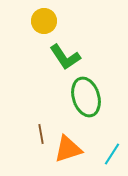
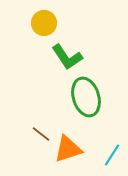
yellow circle: moved 2 px down
green L-shape: moved 2 px right
brown line: rotated 42 degrees counterclockwise
cyan line: moved 1 px down
